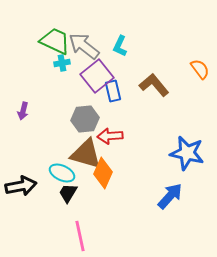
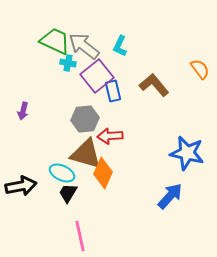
cyan cross: moved 6 px right; rotated 21 degrees clockwise
